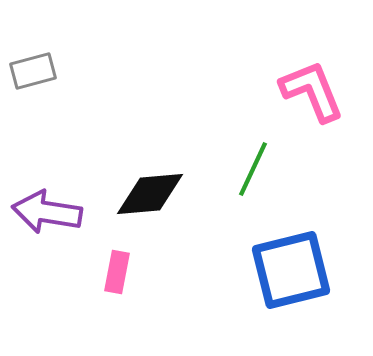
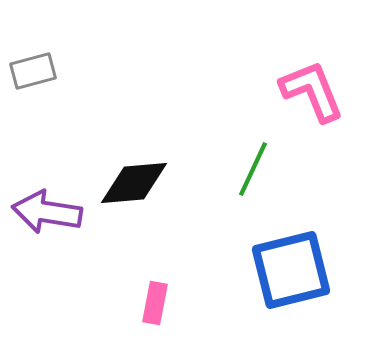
black diamond: moved 16 px left, 11 px up
pink rectangle: moved 38 px right, 31 px down
